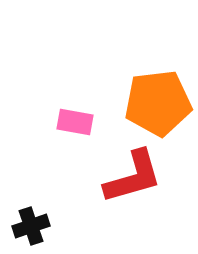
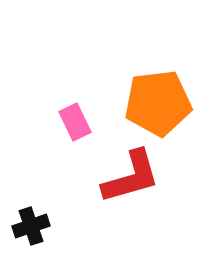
pink rectangle: rotated 54 degrees clockwise
red L-shape: moved 2 px left
